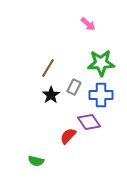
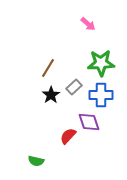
gray rectangle: rotated 21 degrees clockwise
purple diamond: rotated 15 degrees clockwise
